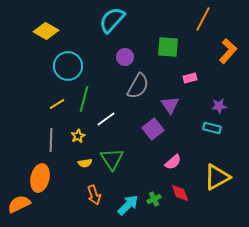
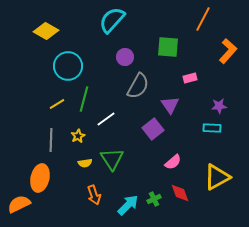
cyan rectangle: rotated 12 degrees counterclockwise
